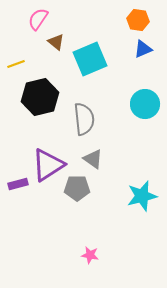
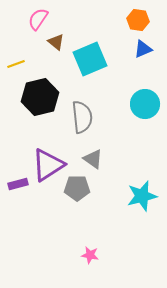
gray semicircle: moved 2 px left, 2 px up
